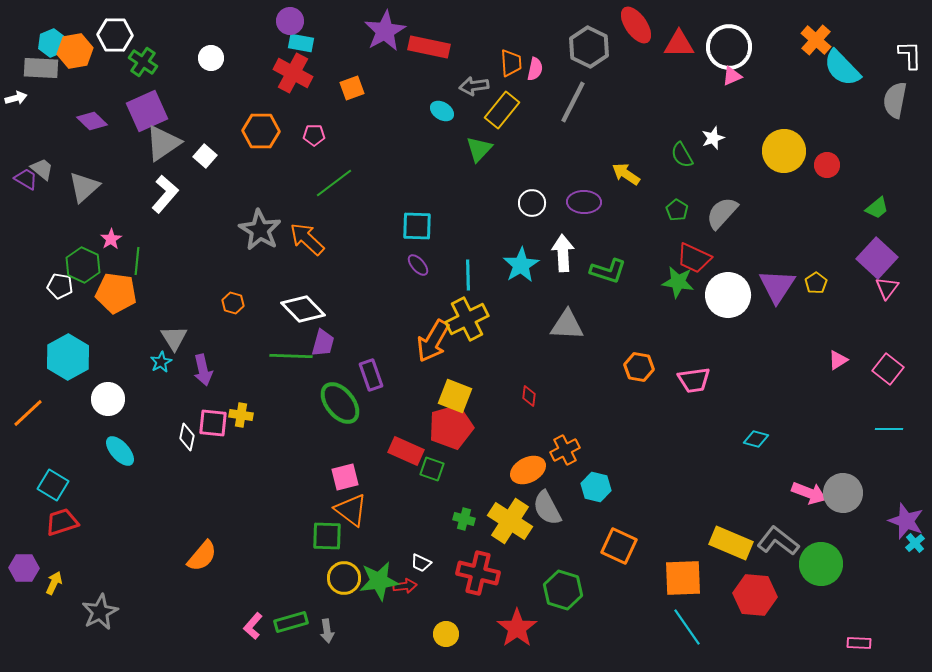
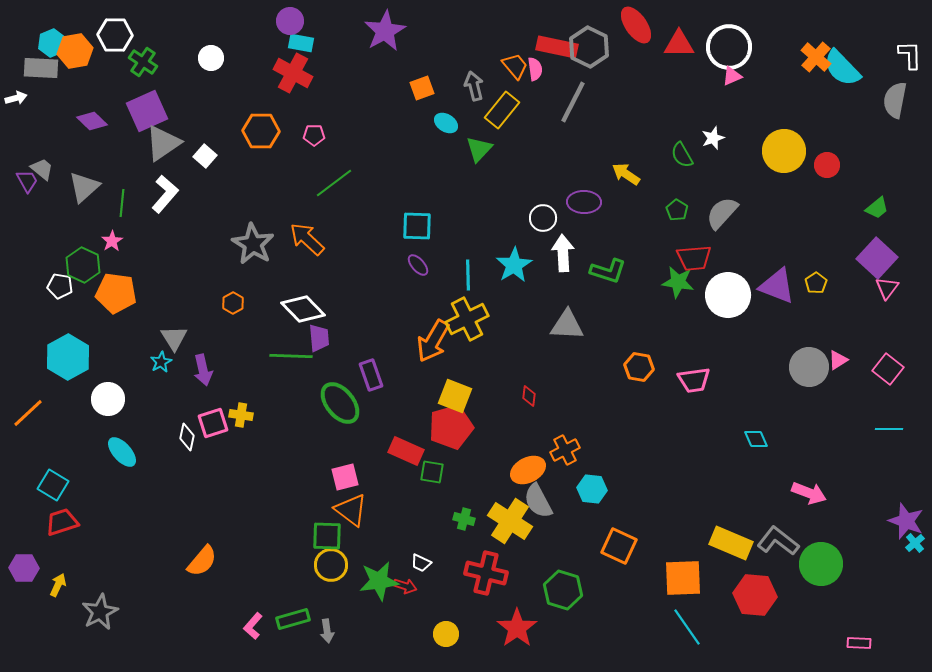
orange cross at (816, 40): moved 17 px down
red rectangle at (429, 47): moved 128 px right
orange trapezoid at (511, 63): moved 4 px right, 3 px down; rotated 36 degrees counterclockwise
pink semicircle at (535, 69): rotated 20 degrees counterclockwise
gray arrow at (474, 86): rotated 84 degrees clockwise
orange square at (352, 88): moved 70 px right
cyan ellipse at (442, 111): moved 4 px right, 12 px down
purple trapezoid at (26, 179): moved 1 px right, 2 px down; rotated 30 degrees clockwise
white circle at (532, 203): moved 11 px right, 15 px down
gray star at (260, 230): moved 7 px left, 14 px down
pink star at (111, 239): moved 1 px right, 2 px down
red trapezoid at (694, 258): rotated 30 degrees counterclockwise
green line at (137, 261): moved 15 px left, 58 px up
cyan star at (521, 265): moved 7 px left
purple triangle at (777, 286): rotated 42 degrees counterclockwise
orange hexagon at (233, 303): rotated 15 degrees clockwise
purple trapezoid at (323, 343): moved 4 px left, 5 px up; rotated 20 degrees counterclockwise
pink square at (213, 423): rotated 24 degrees counterclockwise
cyan diamond at (756, 439): rotated 50 degrees clockwise
cyan ellipse at (120, 451): moved 2 px right, 1 px down
green square at (432, 469): moved 3 px down; rotated 10 degrees counterclockwise
cyan hexagon at (596, 487): moved 4 px left, 2 px down; rotated 8 degrees counterclockwise
gray circle at (843, 493): moved 34 px left, 126 px up
gray semicircle at (547, 508): moved 9 px left, 7 px up
orange semicircle at (202, 556): moved 5 px down
red cross at (478, 573): moved 8 px right
yellow circle at (344, 578): moved 13 px left, 13 px up
yellow arrow at (54, 583): moved 4 px right, 2 px down
red arrow at (405, 586): rotated 25 degrees clockwise
green rectangle at (291, 622): moved 2 px right, 3 px up
